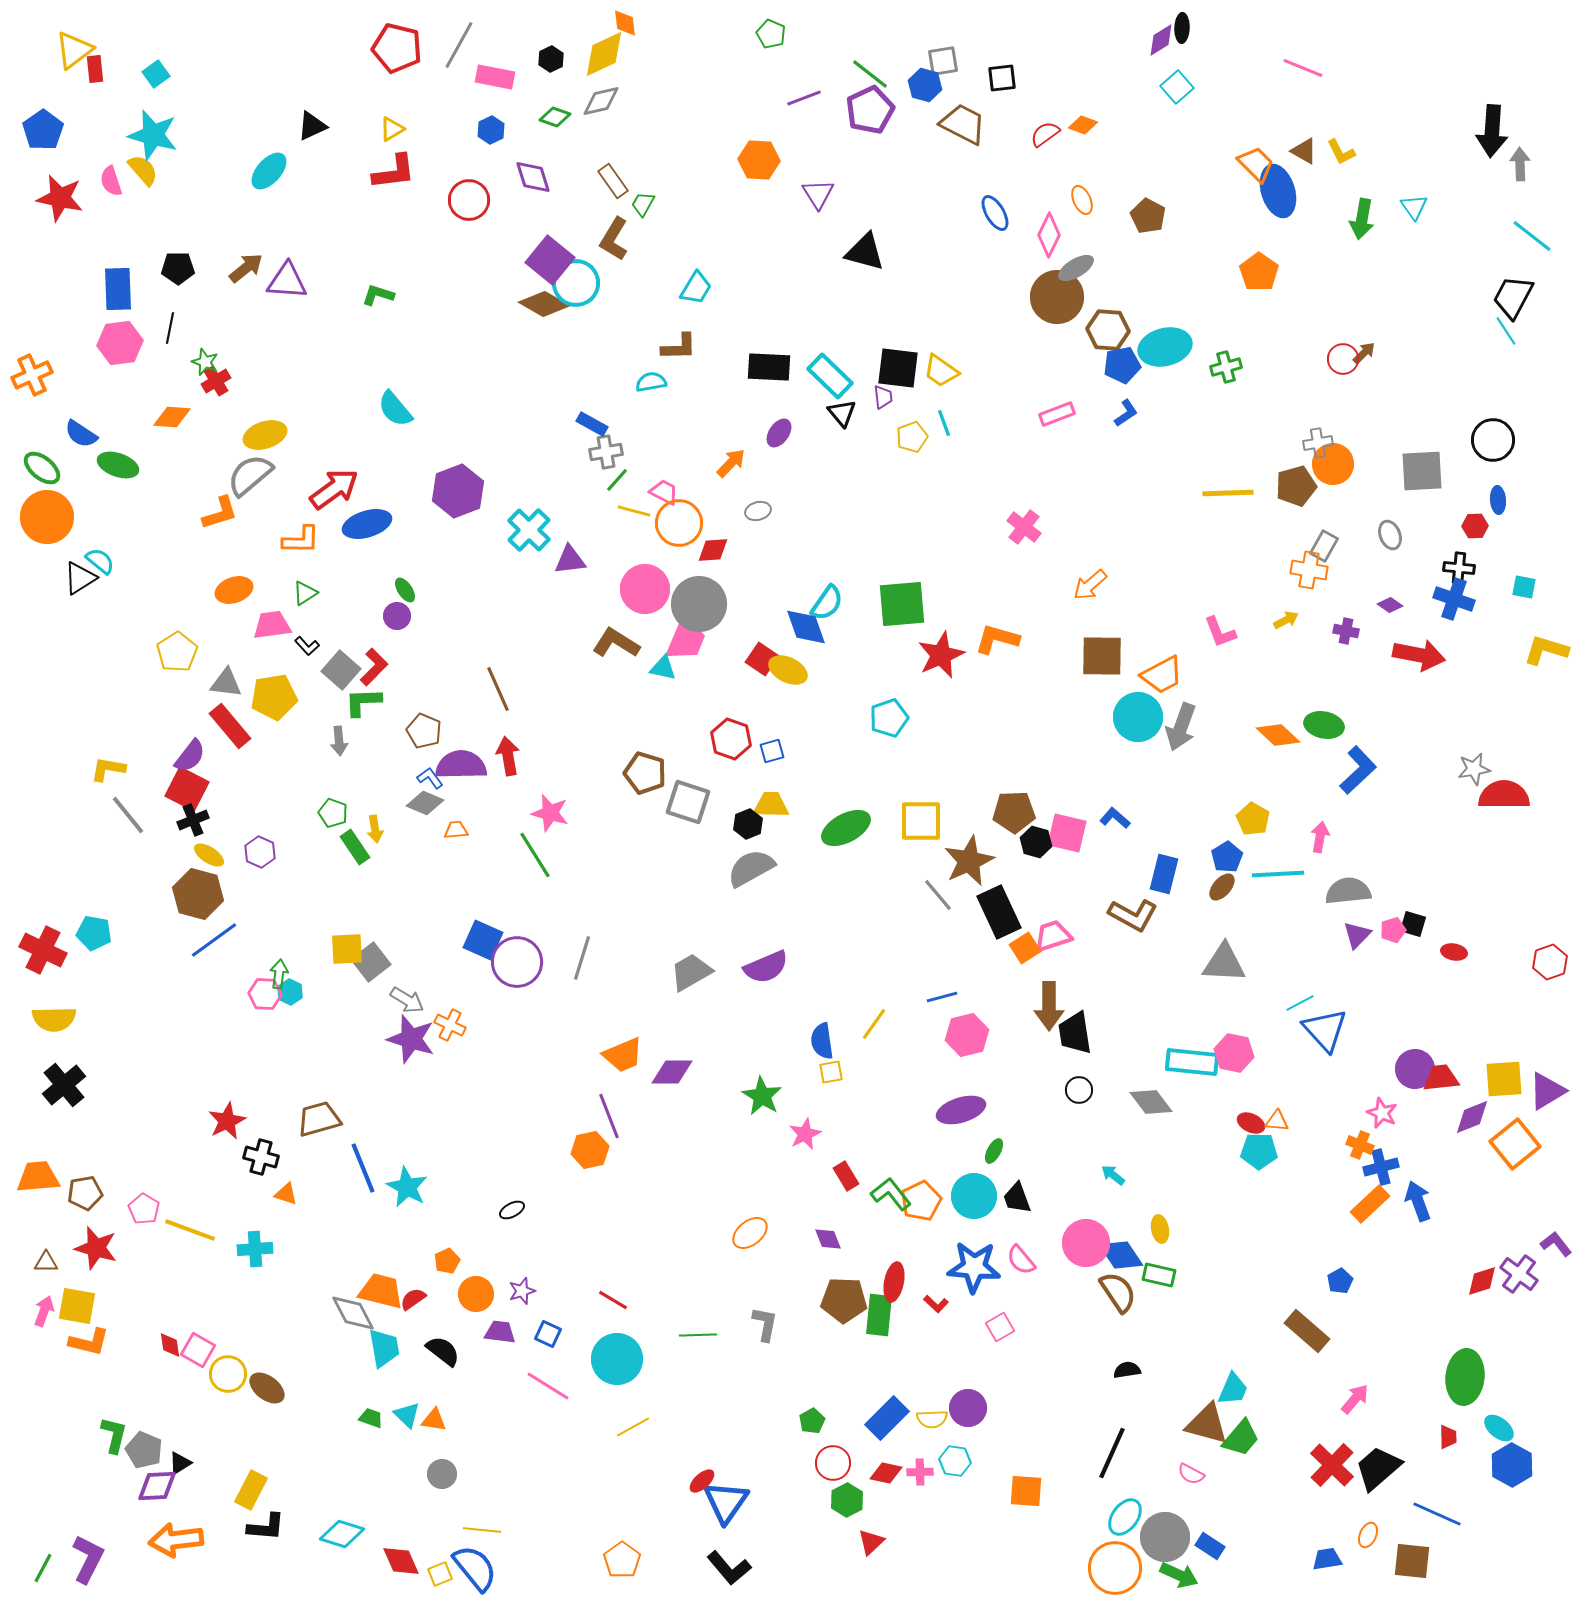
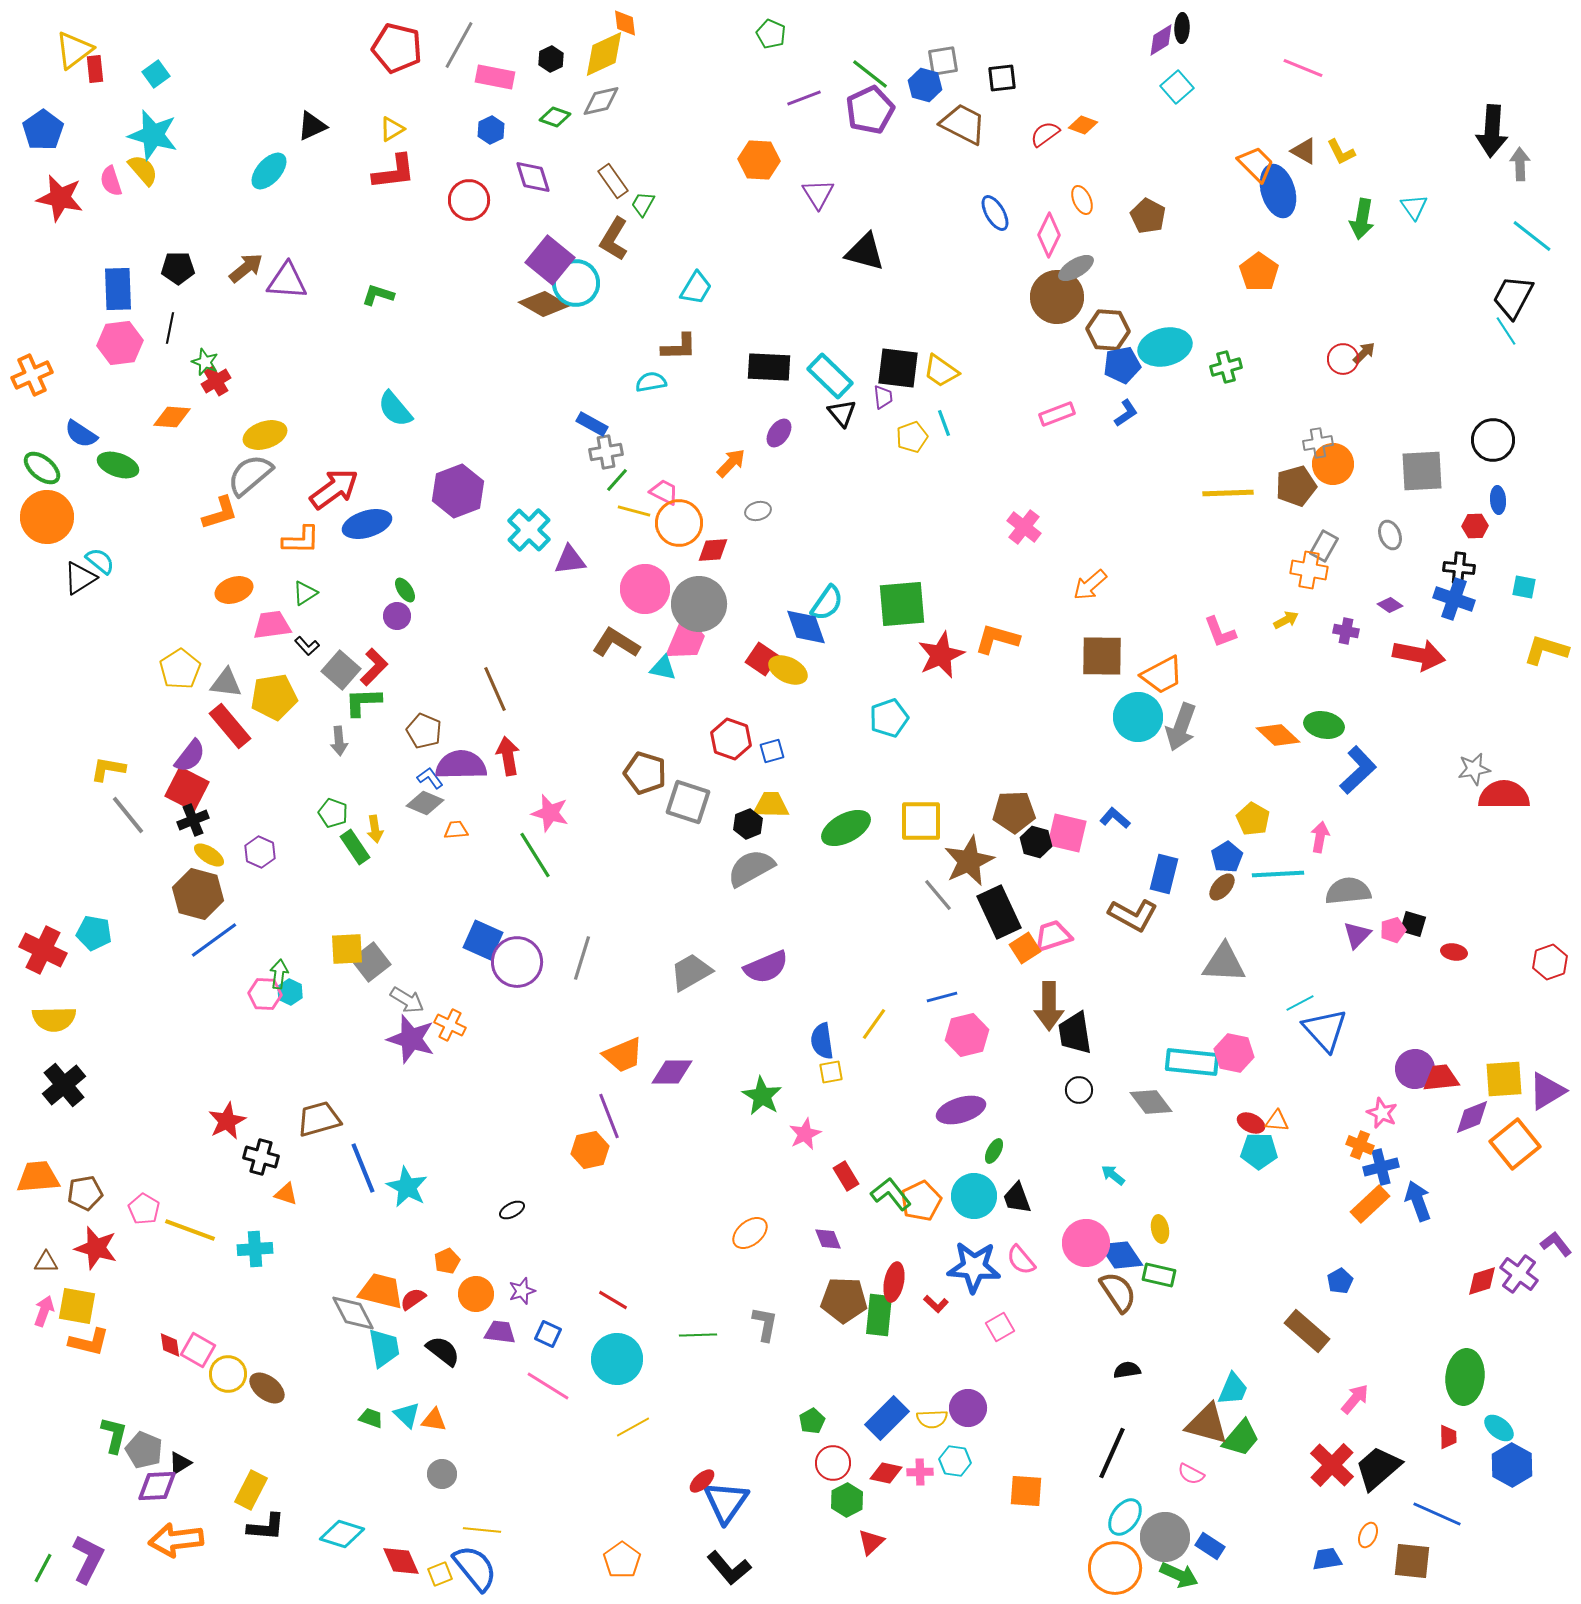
yellow pentagon at (177, 652): moved 3 px right, 17 px down
brown line at (498, 689): moved 3 px left
